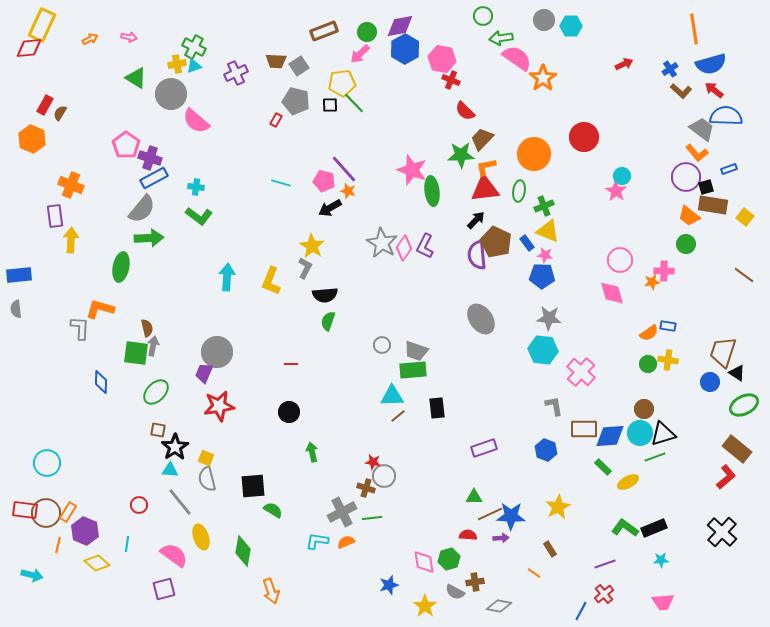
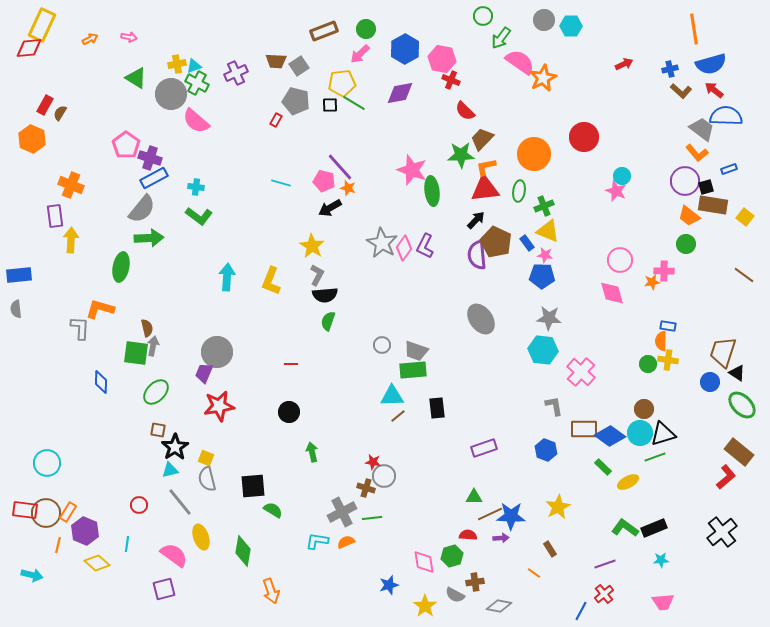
purple diamond at (400, 26): moved 67 px down
green circle at (367, 32): moved 1 px left, 3 px up
green arrow at (501, 38): rotated 45 degrees counterclockwise
green cross at (194, 47): moved 3 px right, 36 px down
pink semicircle at (517, 58): moved 3 px right, 4 px down
blue cross at (670, 69): rotated 21 degrees clockwise
orange star at (543, 78): rotated 8 degrees clockwise
green line at (354, 103): rotated 15 degrees counterclockwise
purple line at (344, 169): moved 4 px left, 2 px up
purple circle at (686, 177): moved 1 px left, 4 px down
orange star at (348, 191): moved 3 px up
pink star at (616, 191): rotated 10 degrees counterclockwise
gray L-shape at (305, 268): moved 12 px right, 7 px down
orange semicircle at (649, 333): moved 12 px right, 8 px down; rotated 126 degrees clockwise
green ellipse at (744, 405): moved 2 px left; rotated 72 degrees clockwise
blue diamond at (610, 436): rotated 40 degrees clockwise
brown rectangle at (737, 449): moved 2 px right, 3 px down
cyan triangle at (170, 470): rotated 18 degrees counterclockwise
black cross at (722, 532): rotated 8 degrees clockwise
green hexagon at (449, 559): moved 3 px right, 3 px up
gray semicircle at (455, 592): moved 3 px down
